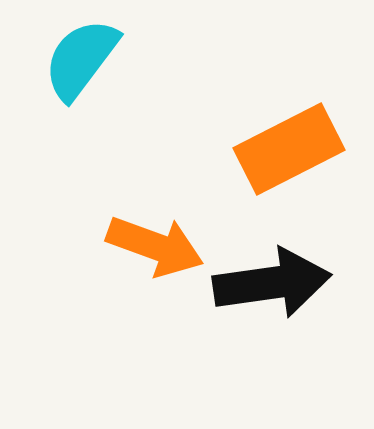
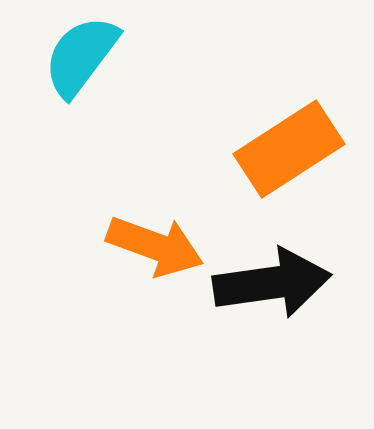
cyan semicircle: moved 3 px up
orange rectangle: rotated 6 degrees counterclockwise
